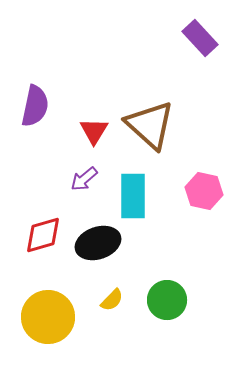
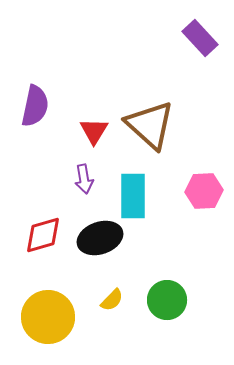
purple arrow: rotated 60 degrees counterclockwise
pink hexagon: rotated 15 degrees counterclockwise
black ellipse: moved 2 px right, 5 px up
